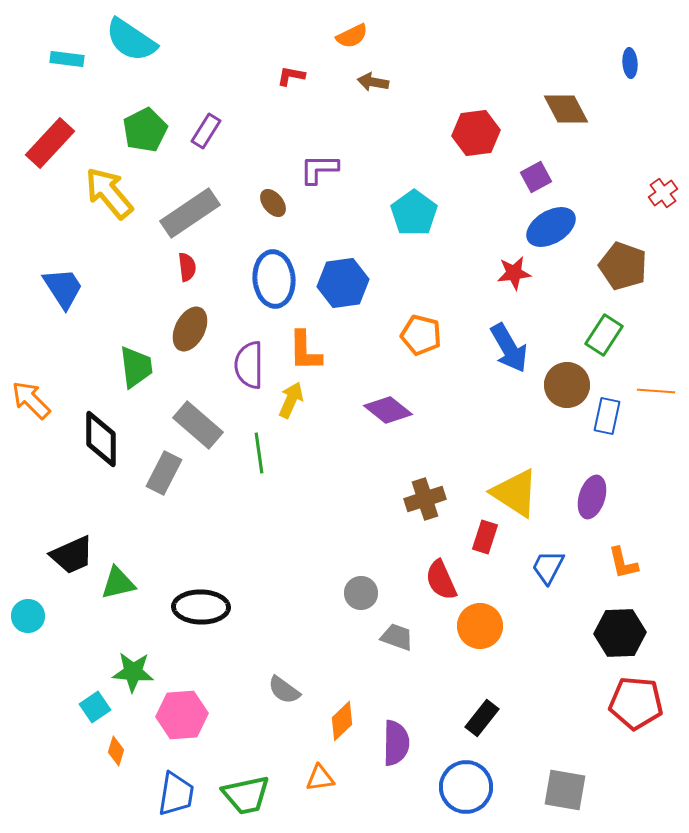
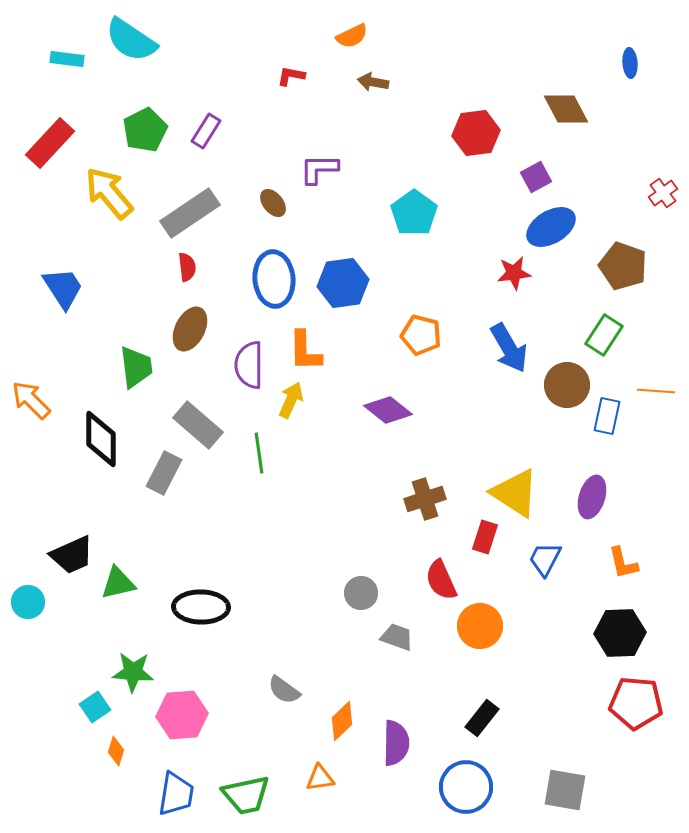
blue trapezoid at (548, 567): moved 3 px left, 8 px up
cyan circle at (28, 616): moved 14 px up
